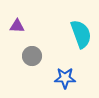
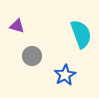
purple triangle: rotated 14 degrees clockwise
blue star: moved 3 px up; rotated 30 degrees counterclockwise
